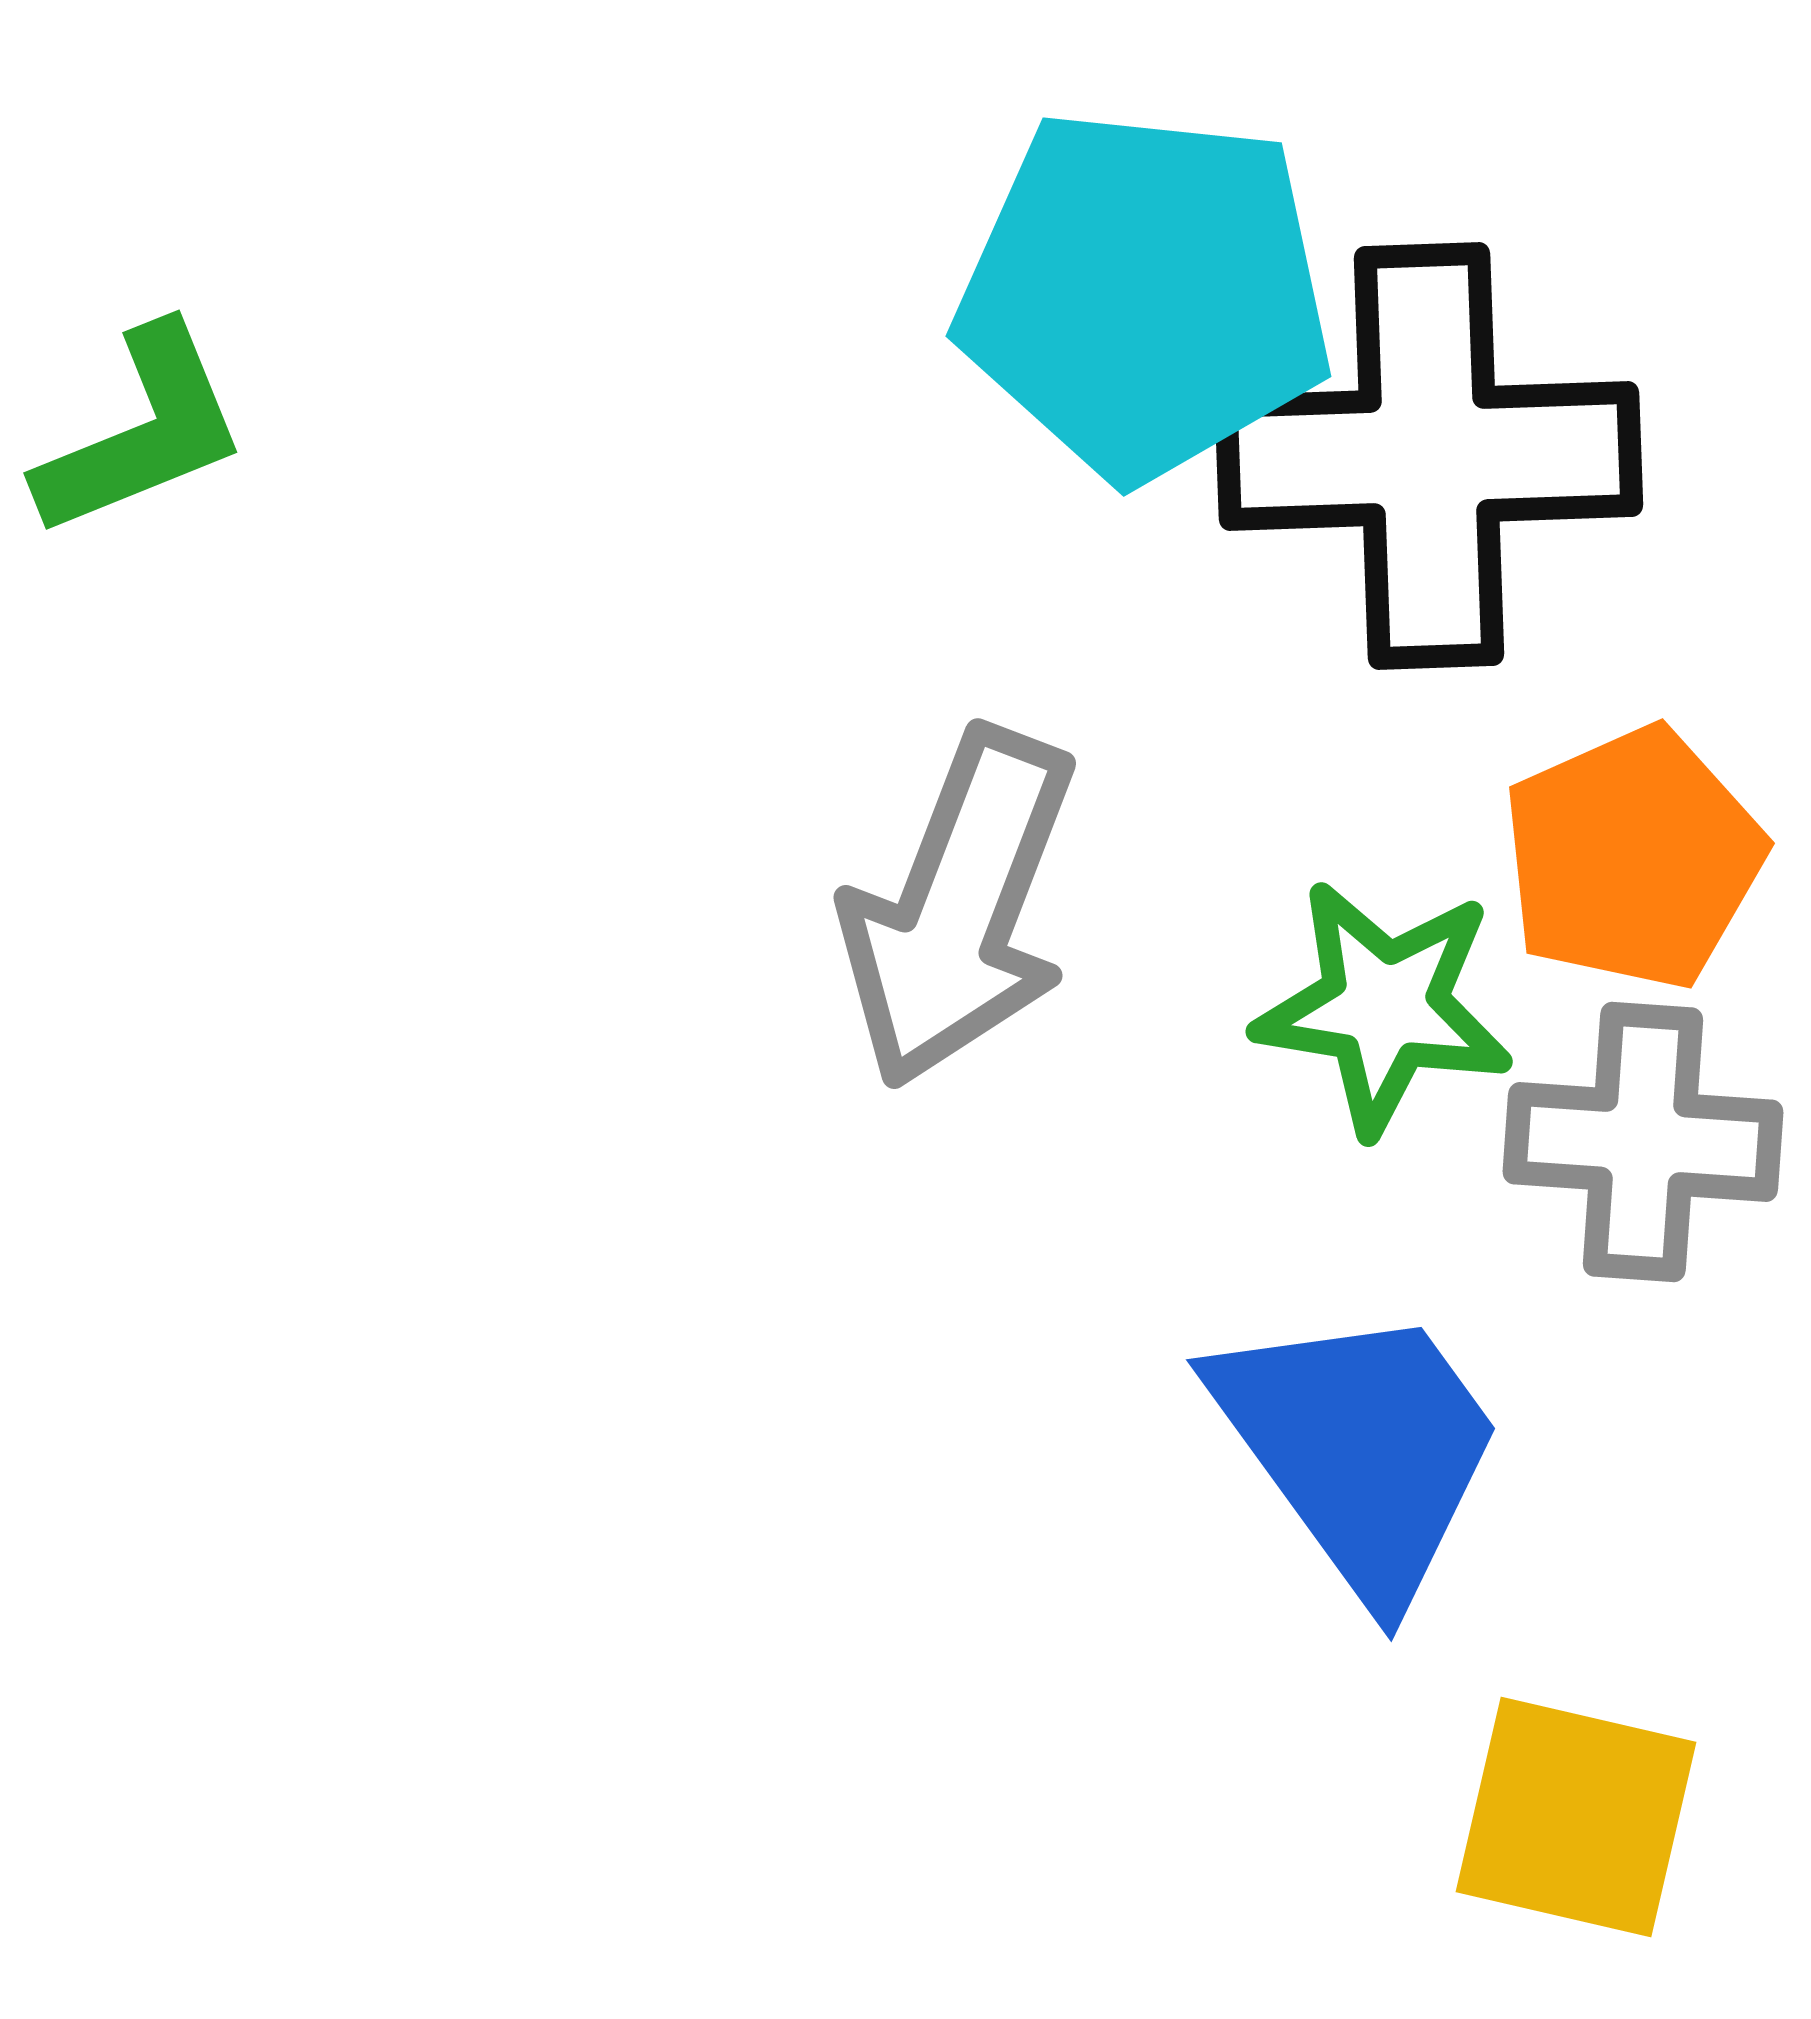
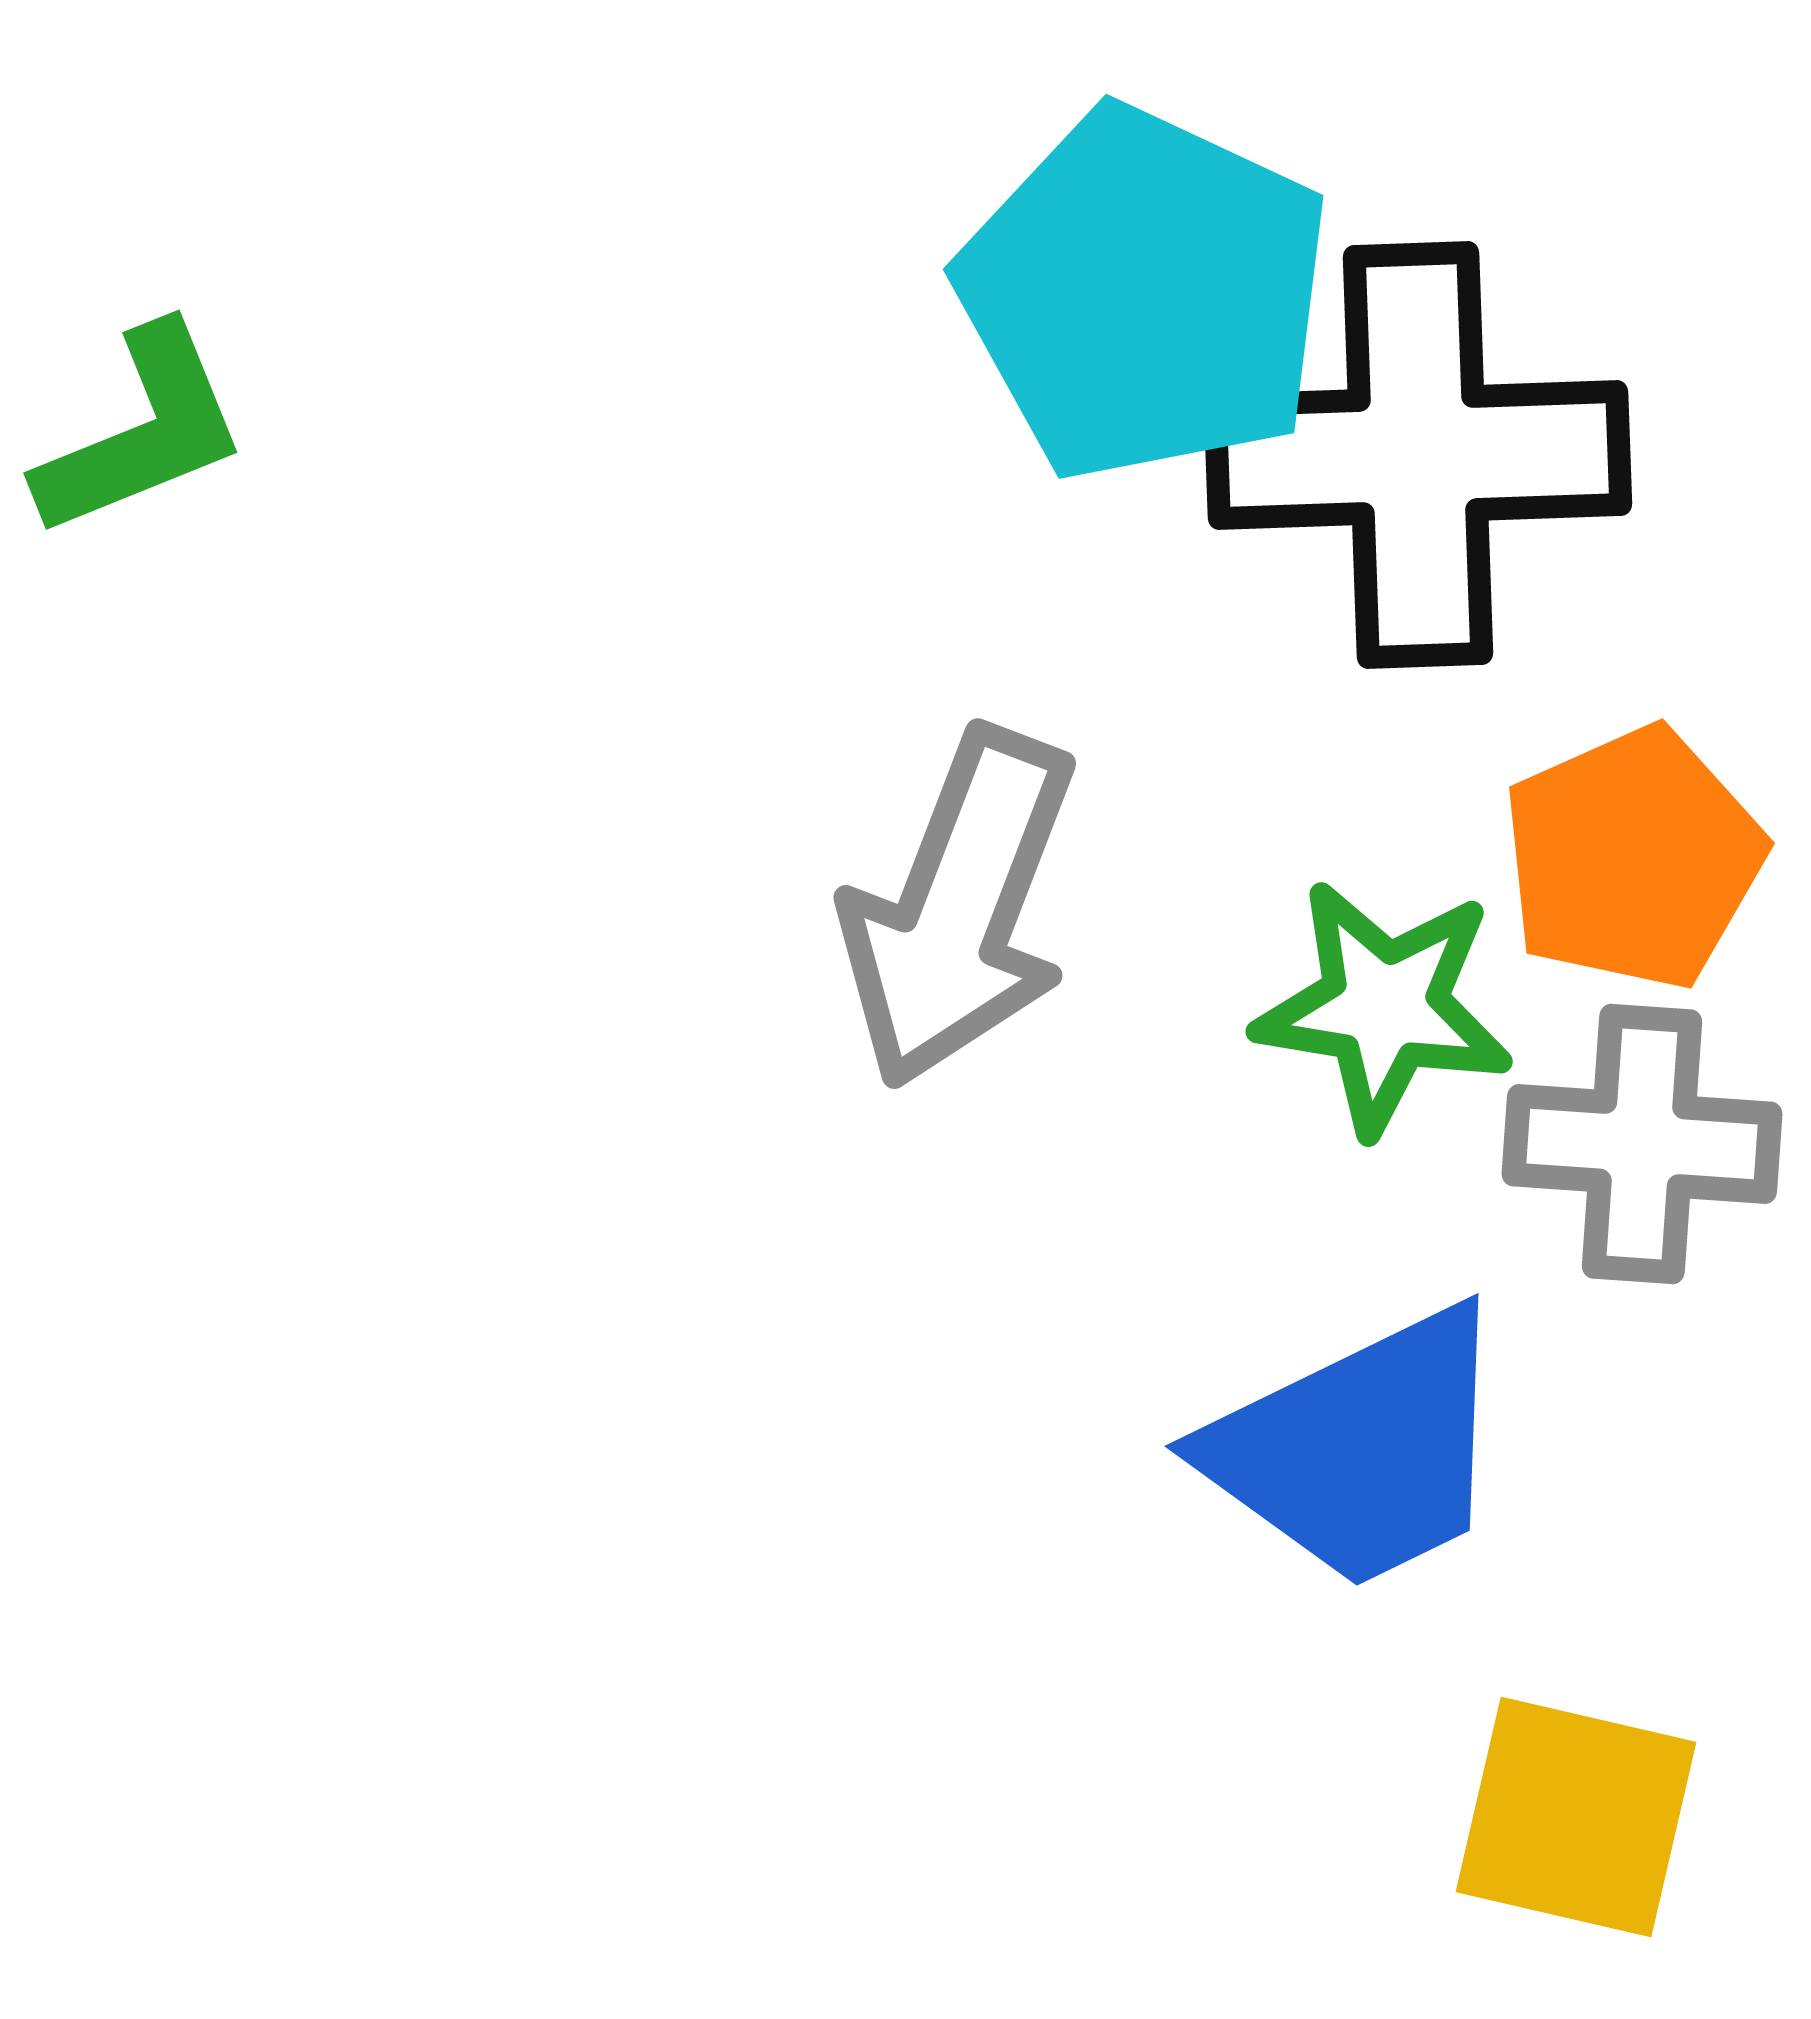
cyan pentagon: rotated 19 degrees clockwise
black cross: moved 11 px left, 1 px up
gray cross: moved 1 px left, 2 px down
blue trapezoid: rotated 100 degrees clockwise
